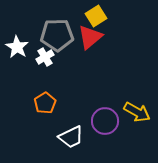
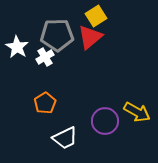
white trapezoid: moved 6 px left, 1 px down
